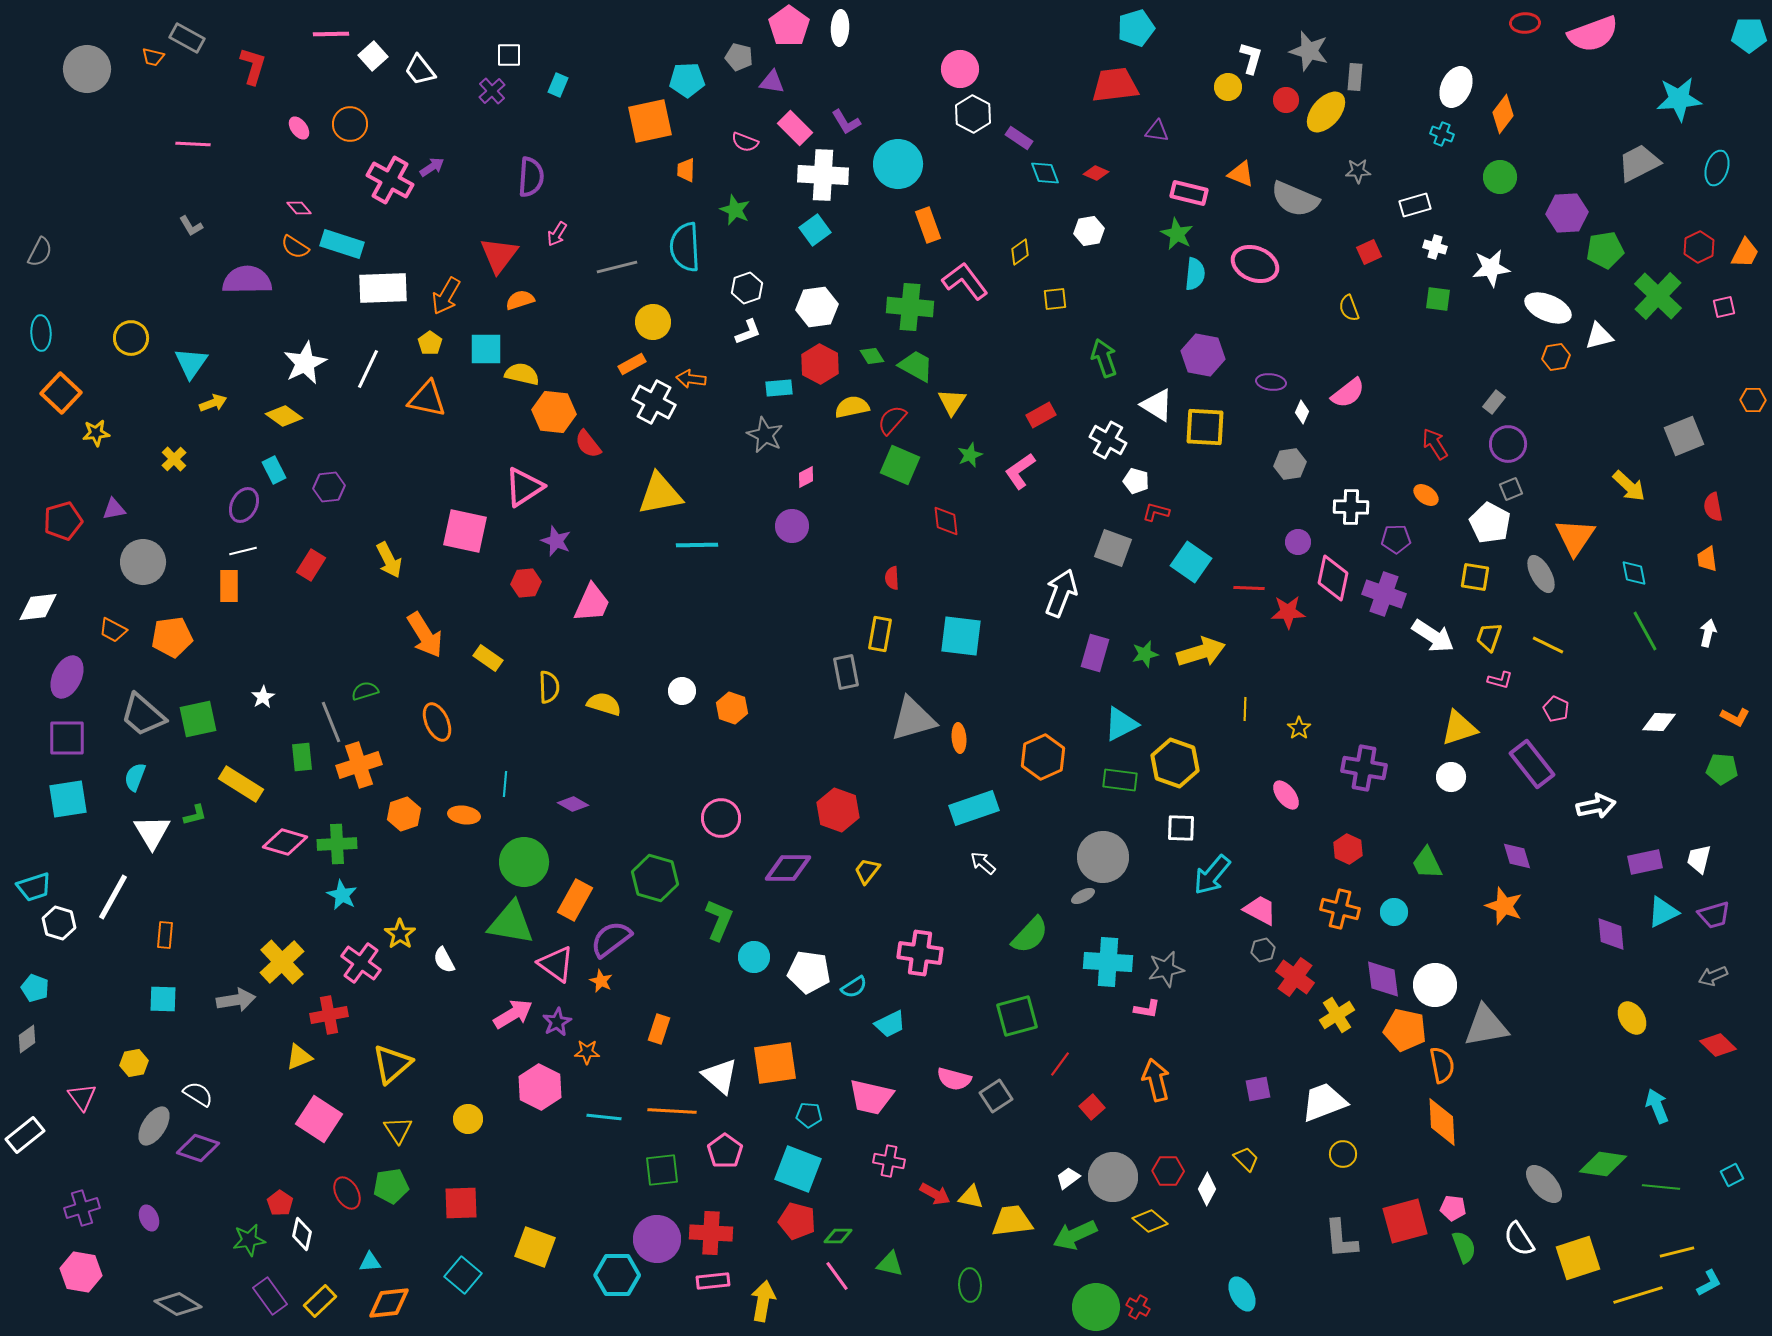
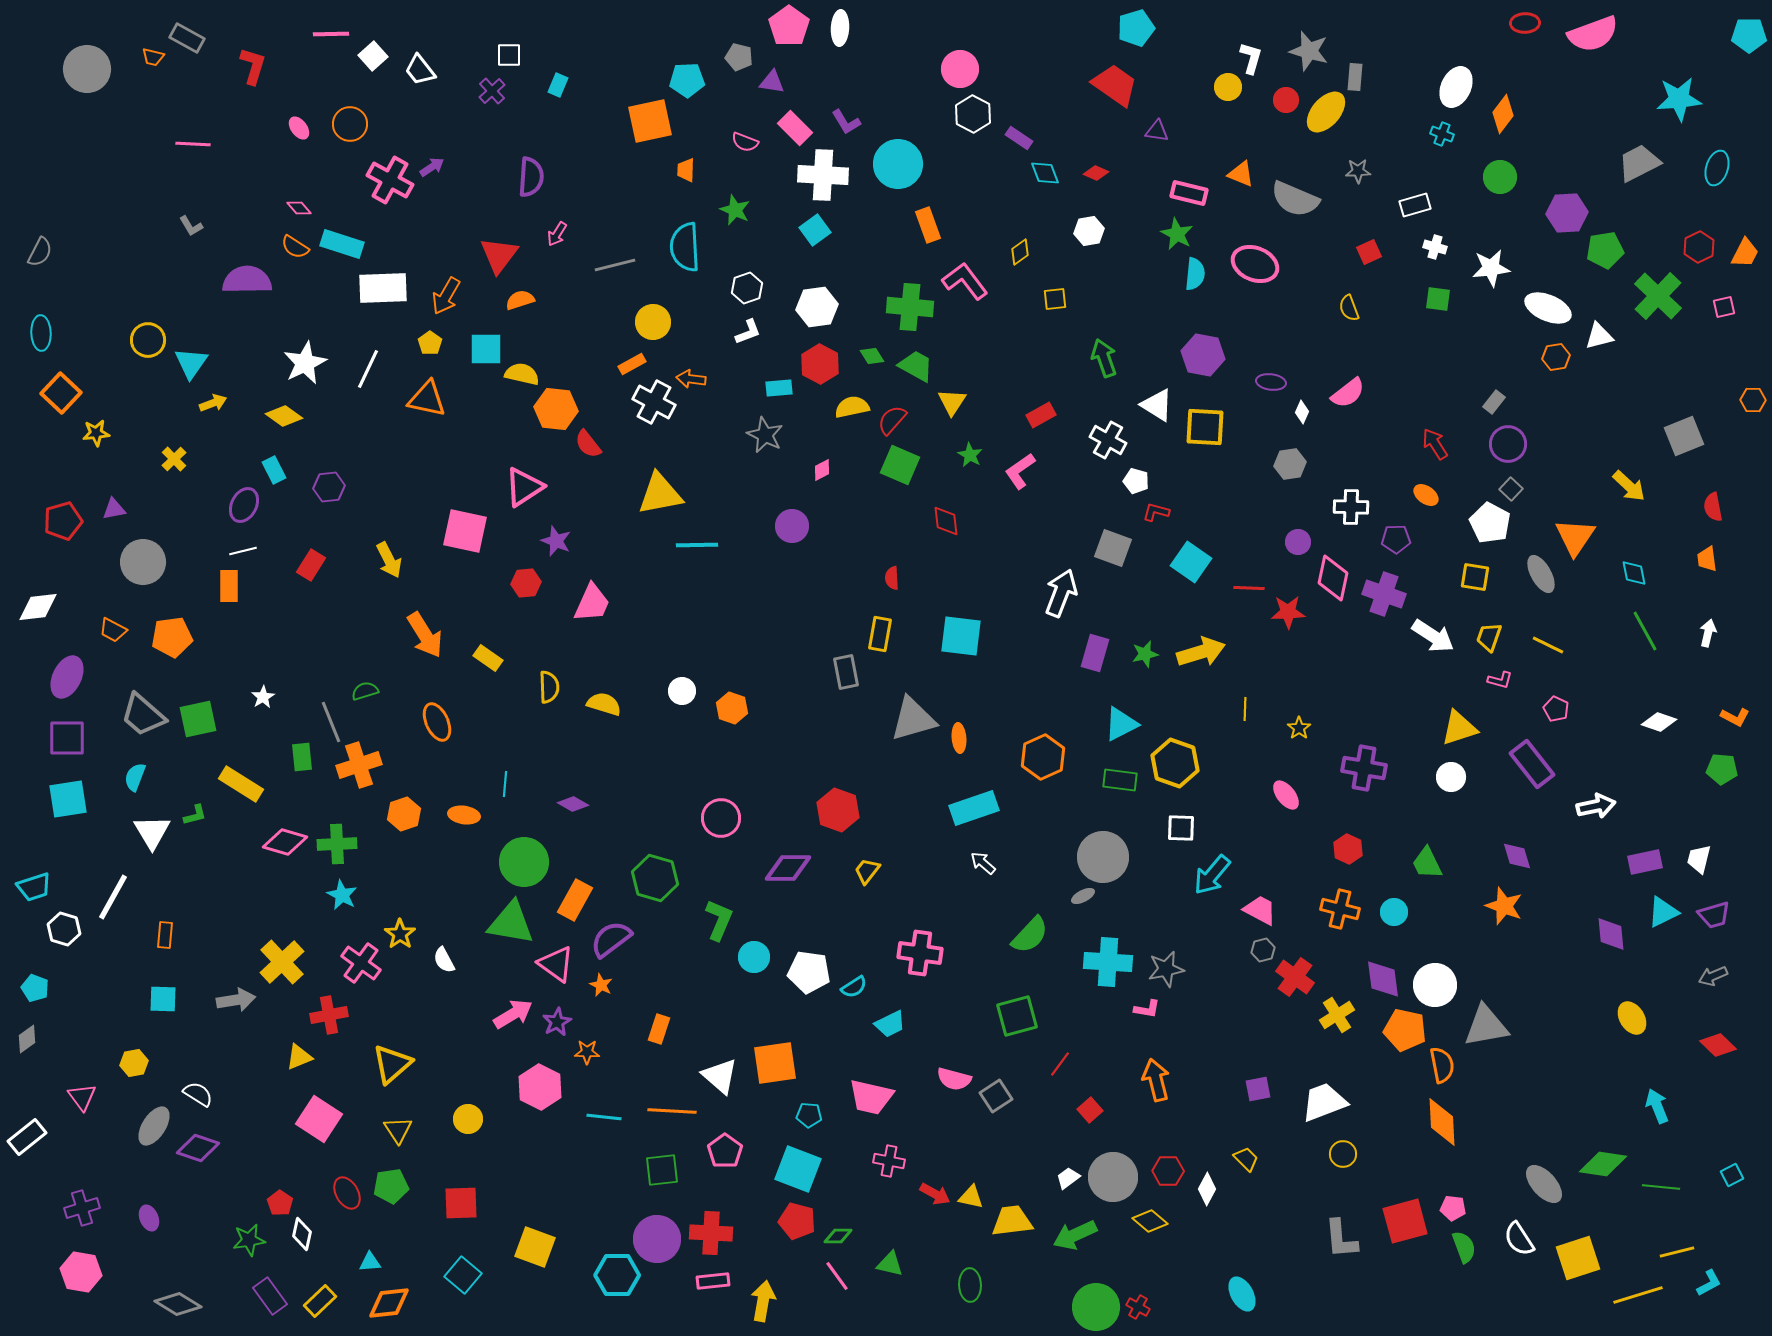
red trapezoid at (1115, 85): rotated 42 degrees clockwise
gray line at (617, 267): moved 2 px left, 2 px up
yellow circle at (131, 338): moved 17 px right, 2 px down
orange hexagon at (554, 412): moved 2 px right, 3 px up
green star at (970, 455): rotated 20 degrees counterclockwise
pink diamond at (806, 477): moved 16 px right, 7 px up
gray square at (1511, 489): rotated 25 degrees counterclockwise
white diamond at (1659, 722): rotated 16 degrees clockwise
white hexagon at (59, 923): moved 5 px right, 6 px down
orange star at (601, 981): moved 4 px down
red square at (1092, 1107): moved 2 px left, 3 px down
white rectangle at (25, 1135): moved 2 px right, 2 px down
